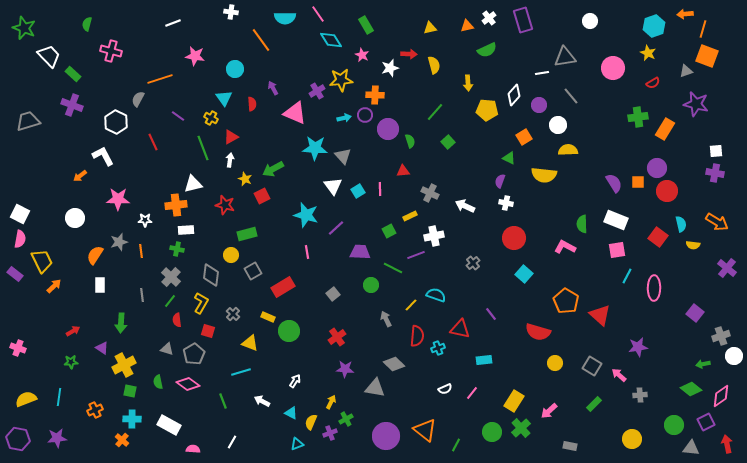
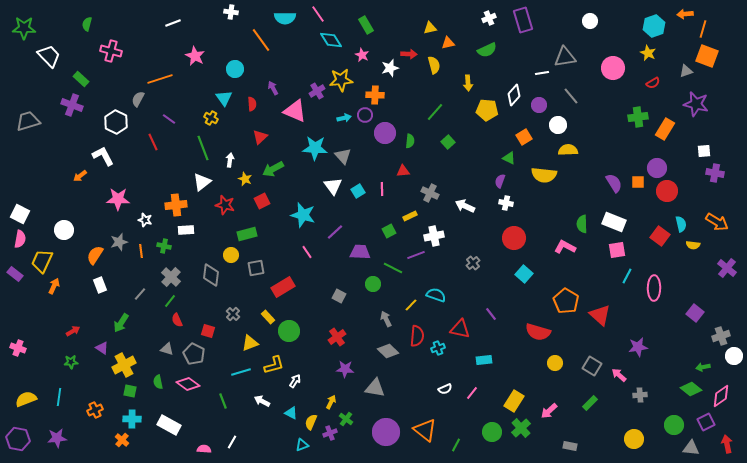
white cross at (489, 18): rotated 16 degrees clockwise
orange triangle at (467, 26): moved 19 px left, 17 px down
green star at (24, 28): rotated 20 degrees counterclockwise
pink star at (195, 56): rotated 18 degrees clockwise
green rectangle at (73, 74): moved 8 px right, 5 px down
pink triangle at (295, 113): moved 2 px up
purple line at (178, 116): moved 9 px left, 3 px down
purple circle at (388, 129): moved 3 px left, 4 px down
red triangle at (231, 137): moved 29 px right; rotated 14 degrees counterclockwise
green semicircle at (410, 141): rotated 24 degrees clockwise
white square at (716, 151): moved 12 px left
white triangle at (193, 184): moved 9 px right, 2 px up; rotated 24 degrees counterclockwise
pink line at (380, 189): moved 2 px right
red square at (262, 196): moved 5 px down
cyan star at (306, 215): moved 3 px left
white circle at (75, 218): moved 11 px left, 12 px down
white star at (145, 220): rotated 16 degrees clockwise
white rectangle at (616, 220): moved 2 px left, 2 px down
purple line at (336, 228): moved 1 px left, 4 px down
red square at (658, 237): moved 2 px right, 1 px up
green cross at (177, 249): moved 13 px left, 3 px up
pink line at (307, 252): rotated 24 degrees counterclockwise
yellow trapezoid at (42, 261): rotated 130 degrees counterclockwise
gray square at (253, 271): moved 3 px right, 3 px up; rotated 18 degrees clockwise
white rectangle at (100, 285): rotated 21 degrees counterclockwise
green circle at (371, 285): moved 2 px right, 1 px up
orange arrow at (54, 286): rotated 21 degrees counterclockwise
gray square at (333, 294): moved 6 px right, 2 px down; rotated 24 degrees counterclockwise
gray line at (142, 295): moved 2 px left, 1 px up; rotated 48 degrees clockwise
yellow L-shape at (201, 303): moved 73 px right, 62 px down; rotated 45 degrees clockwise
yellow rectangle at (268, 317): rotated 24 degrees clockwise
red semicircle at (177, 320): rotated 16 degrees counterclockwise
green arrow at (121, 323): rotated 30 degrees clockwise
yellow triangle at (250, 343): rotated 42 degrees counterclockwise
gray pentagon at (194, 354): rotated 15 degrees counterclockwise
gray diamond at (394, 364): moved 6 px left, 13 px up
green arrow at (703, 364): moved 3 px down
green rectangle at (594, 404): moved 4 px left, 1 px up
green cross at (346, 419): rotated 24 degrees counterclockwise
purple circle at (386, 436): moved 4 px up
yellow circle at (632, 439): moved 2 px right
cyan triangle at (297, 444): moved 5 px right, 1 px down
pink semicircle at (193, 449): moved 11 px right
